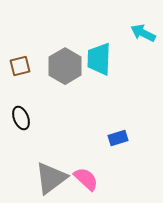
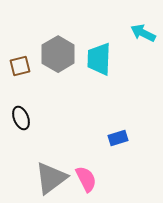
gray hexagon: moved 7 px left, 12 px up
pink semicircle: rotated 20 degrees clockwise
